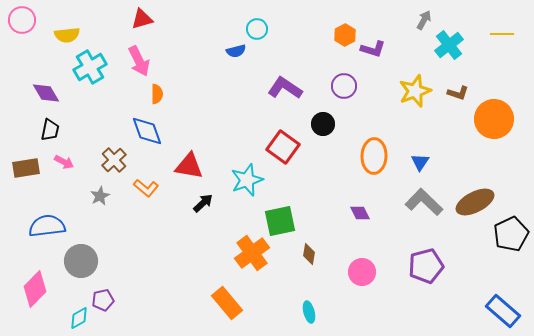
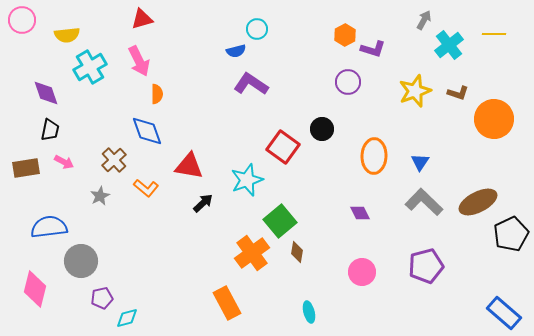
yellow line at (502, 34): moved 8 px left
purple circle at (344, 86): moved 4 px right, 4 px up
purple L-shape at (285, 88): moved 34 px left, 4 px up
purple diamond at (46, 93): rotated 12 degrees clockwise
black circle at (323, 124): moved 1 px left, 5 px down
brown ellipse at (475, 202): moved 3 px right
green square at (280, 221): rotated 28 degrees counterclockwise
blue semicircle at (47, 226): moved 2 px right, 1 px down
brown diamond at (309, 254): moved 12 px left, 2 px up
pink diamond at (35, 289): rotated 30 degrees counterclockwise
purple pentagon at (103, 300): moved 1 px left, 2 px up
orange rectangle at (227, 303): rotated 12 degrees clockwise
blue rectangle at (503, 311): moved 1 px right, 2 px down
cyan diamond at (79, 318): moved 48 px right; rotated 15 degrees clockwise
